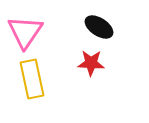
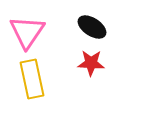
black ellipse: moved 7 px left
pink triangle: moved 2 px right
